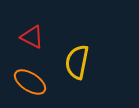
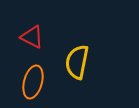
orange ellipse: moved 3 px right; rotated 72 degrees clockwise
